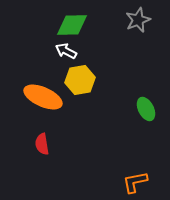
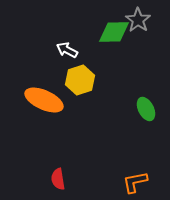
gray star: rotated 15 degrees counterclockwise
green diamond: moved 42 px right, 7 px down
white arrow: moved 1 px right, 1 px up
yellow hexagon: rotated 8 degrees counterclockwise
orange ellipse: moved 1 px right, 3 px down
red semicircle: moved 16 px right, 35 px down
